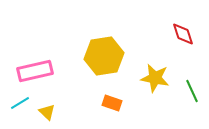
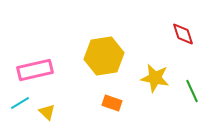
pink rectangle: moved 1 px up
